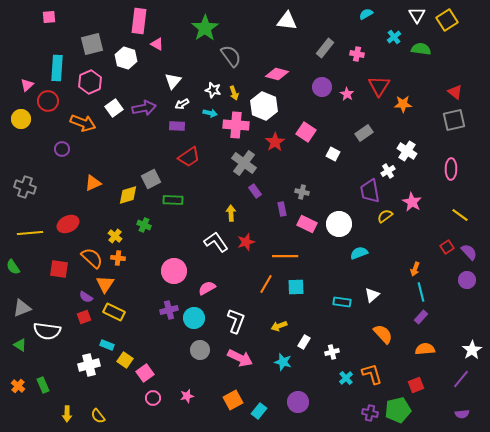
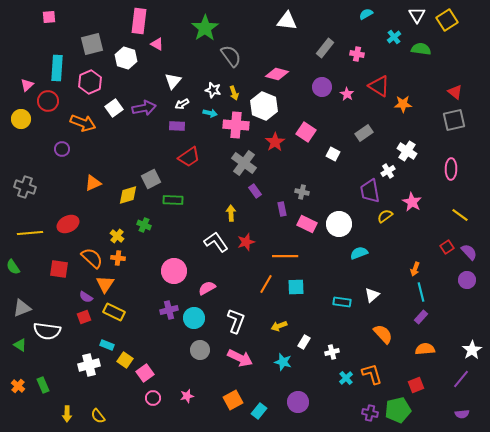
red triangle at (379, 86): rotated 30 degrees counterclockwise
yellow cross at (115, 236): moved 2 px right
